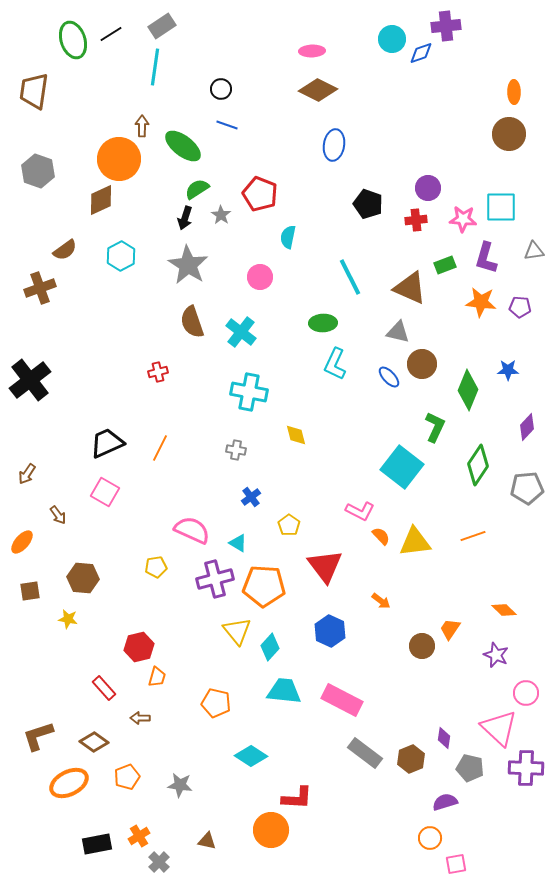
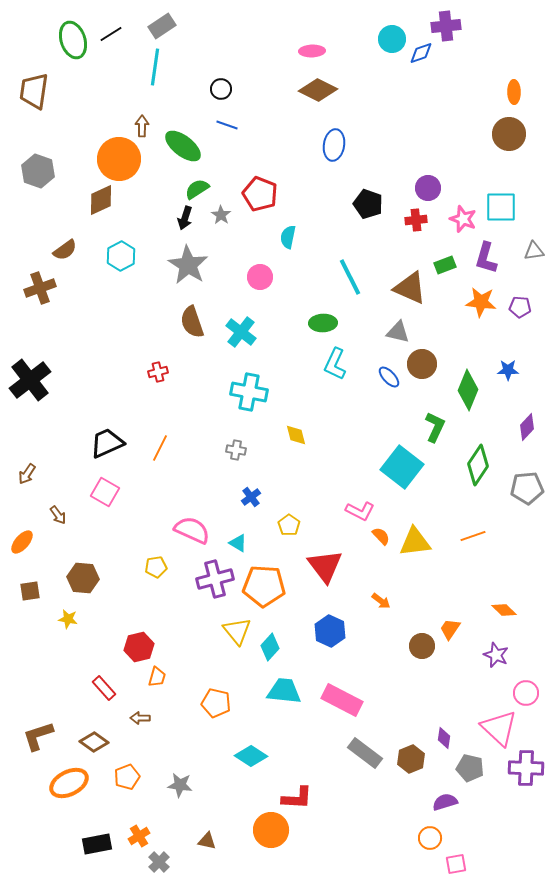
pink star at (463, 219): rotated 16 degrees clockwise
